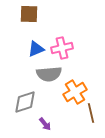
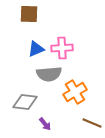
pink cross: rotated 10 degrees clockwise
gray diamond: rotated 25 degrees clockwise
brown line: moved 1 px right, 10 px down; rotated 54 degrees counterclockwise
